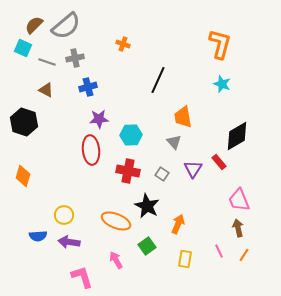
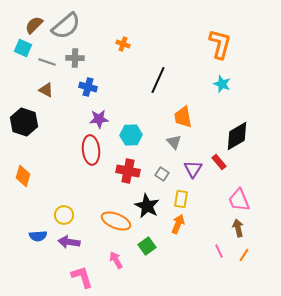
gray cross: rotated 12 degrees clockwise
blue cross: rotated 30 degrees clockwise
yellow rectangle: moved 4 px left, 60 px up
